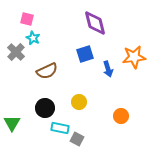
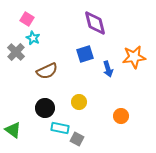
pink square: rotated 16 degrees clockwise
green triangle: moved 1 px right, 7 px down; rotated 24 degrees counterclockwise
